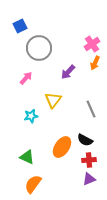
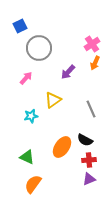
yellow triangle: rotated 18 degrees clockwise
